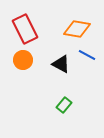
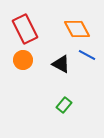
orange diamond: rotated 52 degrees clockwise
